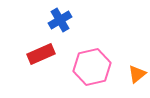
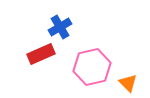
blue cross: moved 7 px down
orange triangle: moved 9 px left, 9 px down; rotated 36 degrees counterclockwise
